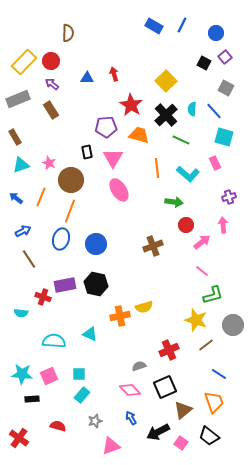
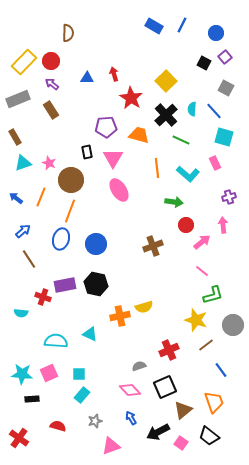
red star at (131, 105): moved 7 px up
cyan triangle at (21, 165): moved 2 px right, 2 px up
blue arrow at (23, 231): rotated 14 degrees counterclockwise
cyan semicircle at (54, 341): moved 2 px right
blue line at (219, 374): moved 2 px right, 4 px up; rotated 21 degrees clockwise
pink square at (49, 376): moved 3 px up
